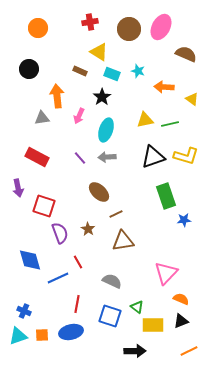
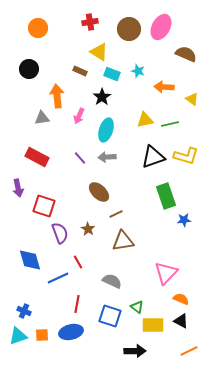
black triangle at (181, 321): rotated 49 degrees clockwise
